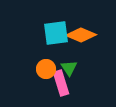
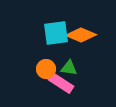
green triangle: rotated 48 degrees counterclockwise
pink rectangle: rotated 40 degrees counterclockwise
